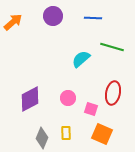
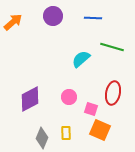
pink circle: moved 1 px right, 1 px up
orange square: moved 2 px left, 4 px up
